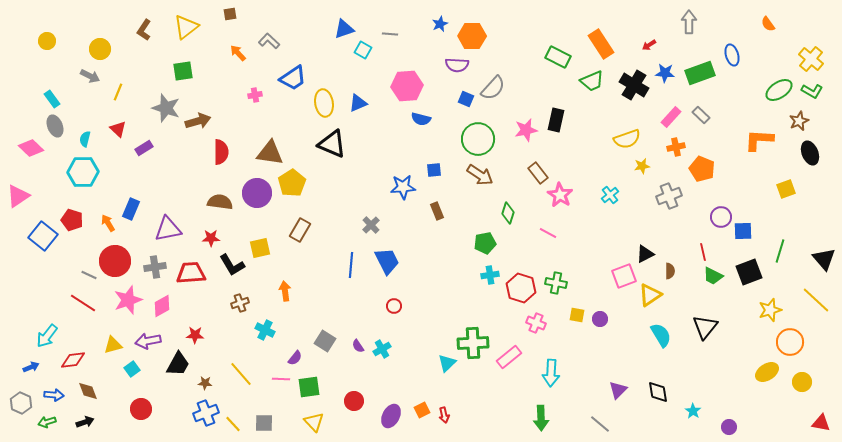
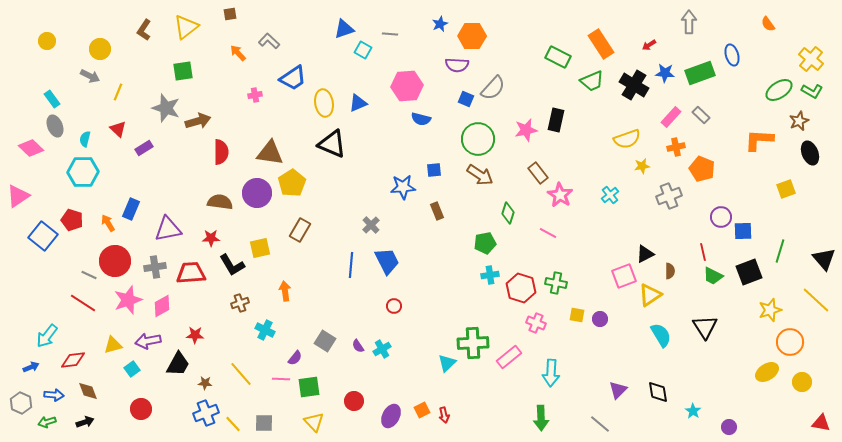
black triangle at (705, 327): rotated 12 degrees counterclockwise
